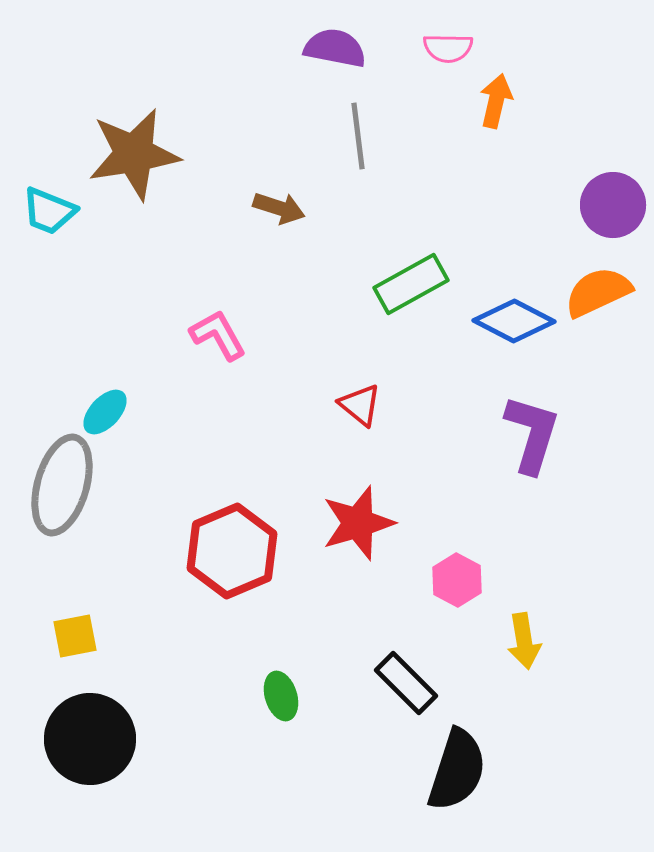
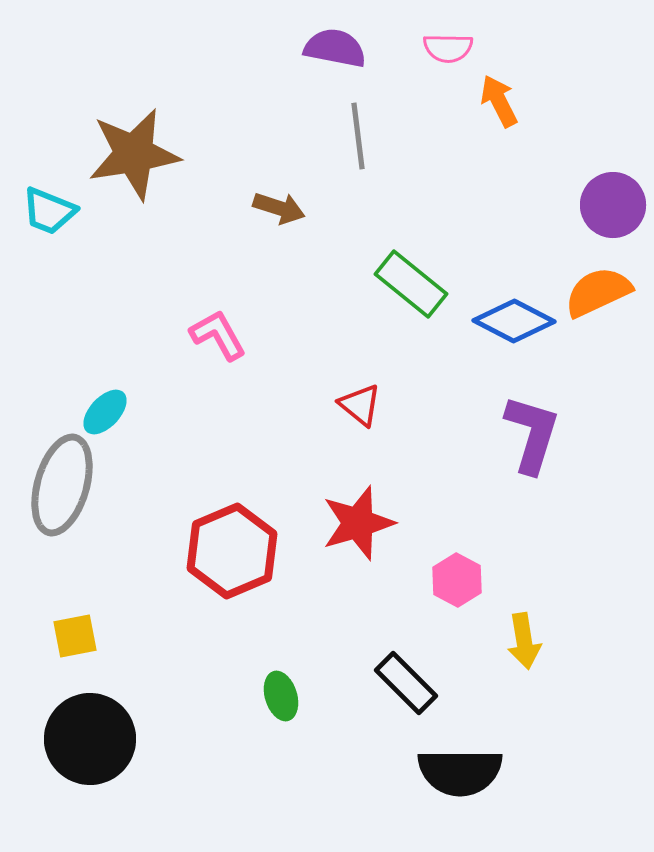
orange arrow: moved 3 px right; rotated 40 degrees counterclockwise
green rectangle: rotated 68 degrees clockwise
black semicircle: moved 3 px right, 2 px down; rotated 72 degrees clockwise
